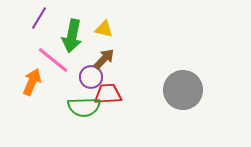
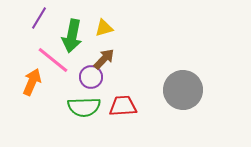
yellow triangle: moved 1 px up; rotated 30 degrees counterclockwise
red trapezoid: moved 15 px right, 12 px down
